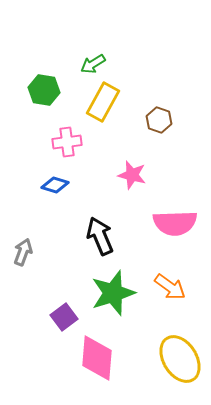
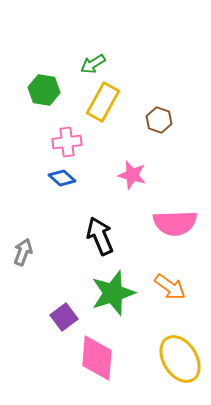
blue diamond: moved 7 px right, 7 px up; rotated 24 degrees clockwise
